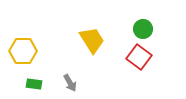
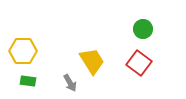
yellow trapezoid: moved 21 px down
red square: moved 6 px down
green rectangle: moved 6 px left, 3 px up
